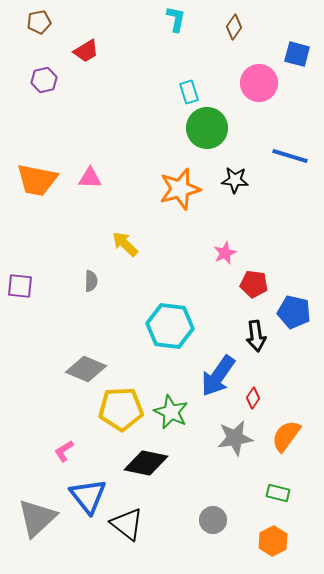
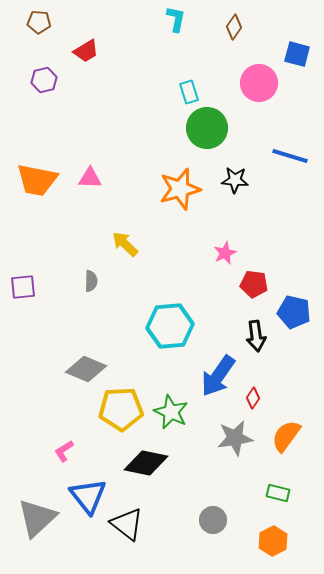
brown pentagon: rotated 15 degrees clockwise
purple square: moved 3 px right, 1 px down; rotated 12 degrees counterclockwise
cyan hexagon: rotated 12 degrees counterclockwise
